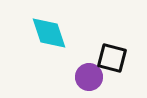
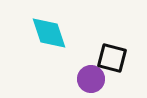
purple circle: moved 2 px right, 2 px down
